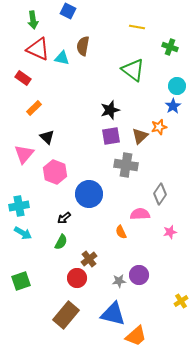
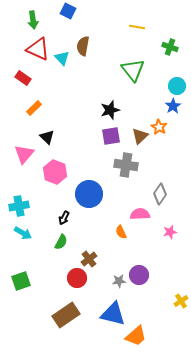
cyan triangle: rotated 35 degrees clockwise
green triangle: rotated 15 degrees clockwise
orange star: rotated 28 degrees counterclockwise
black arrow: rotated 24 degrees counterclockwise
brown rectangle: rotated 16 degrees clockwise
